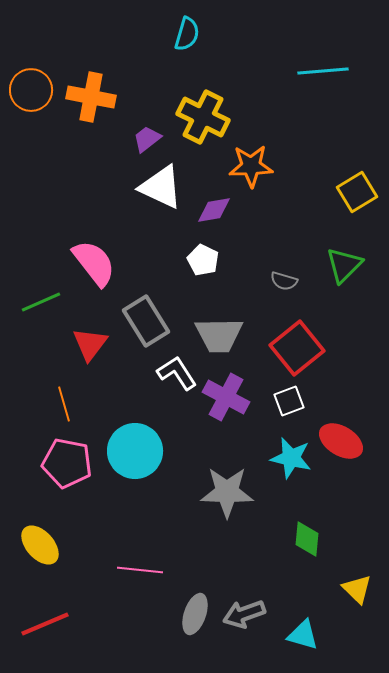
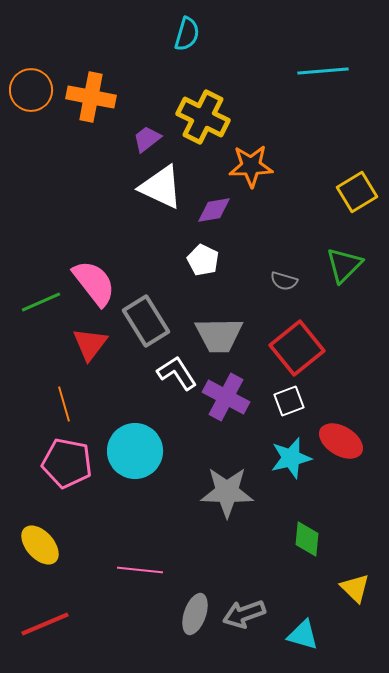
pink semicircle: moved 20 px down
cyan star: rotated 27 degrees counterclockwise
yellow triangle: moved 2 px left, 1 px up
